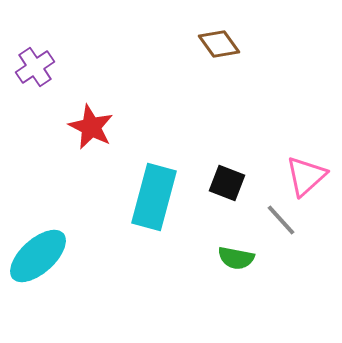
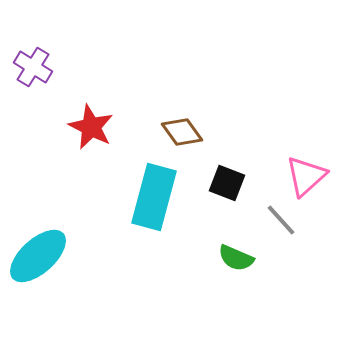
brown diamond: moved 37 px left, 88 px down
purple cross: moved 2 px left; rotated 24 degrees counterclockwise
green semicircle: rotated 12 degrees clockwise
